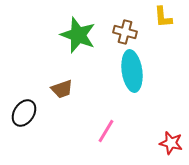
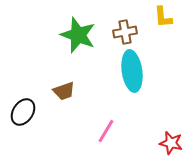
brown cross: rotated 25 degrees counterclockwise
brown trapezoid: moved 2 px right, 2 px down
black ellipse: moved 1 px left, 1 px up
